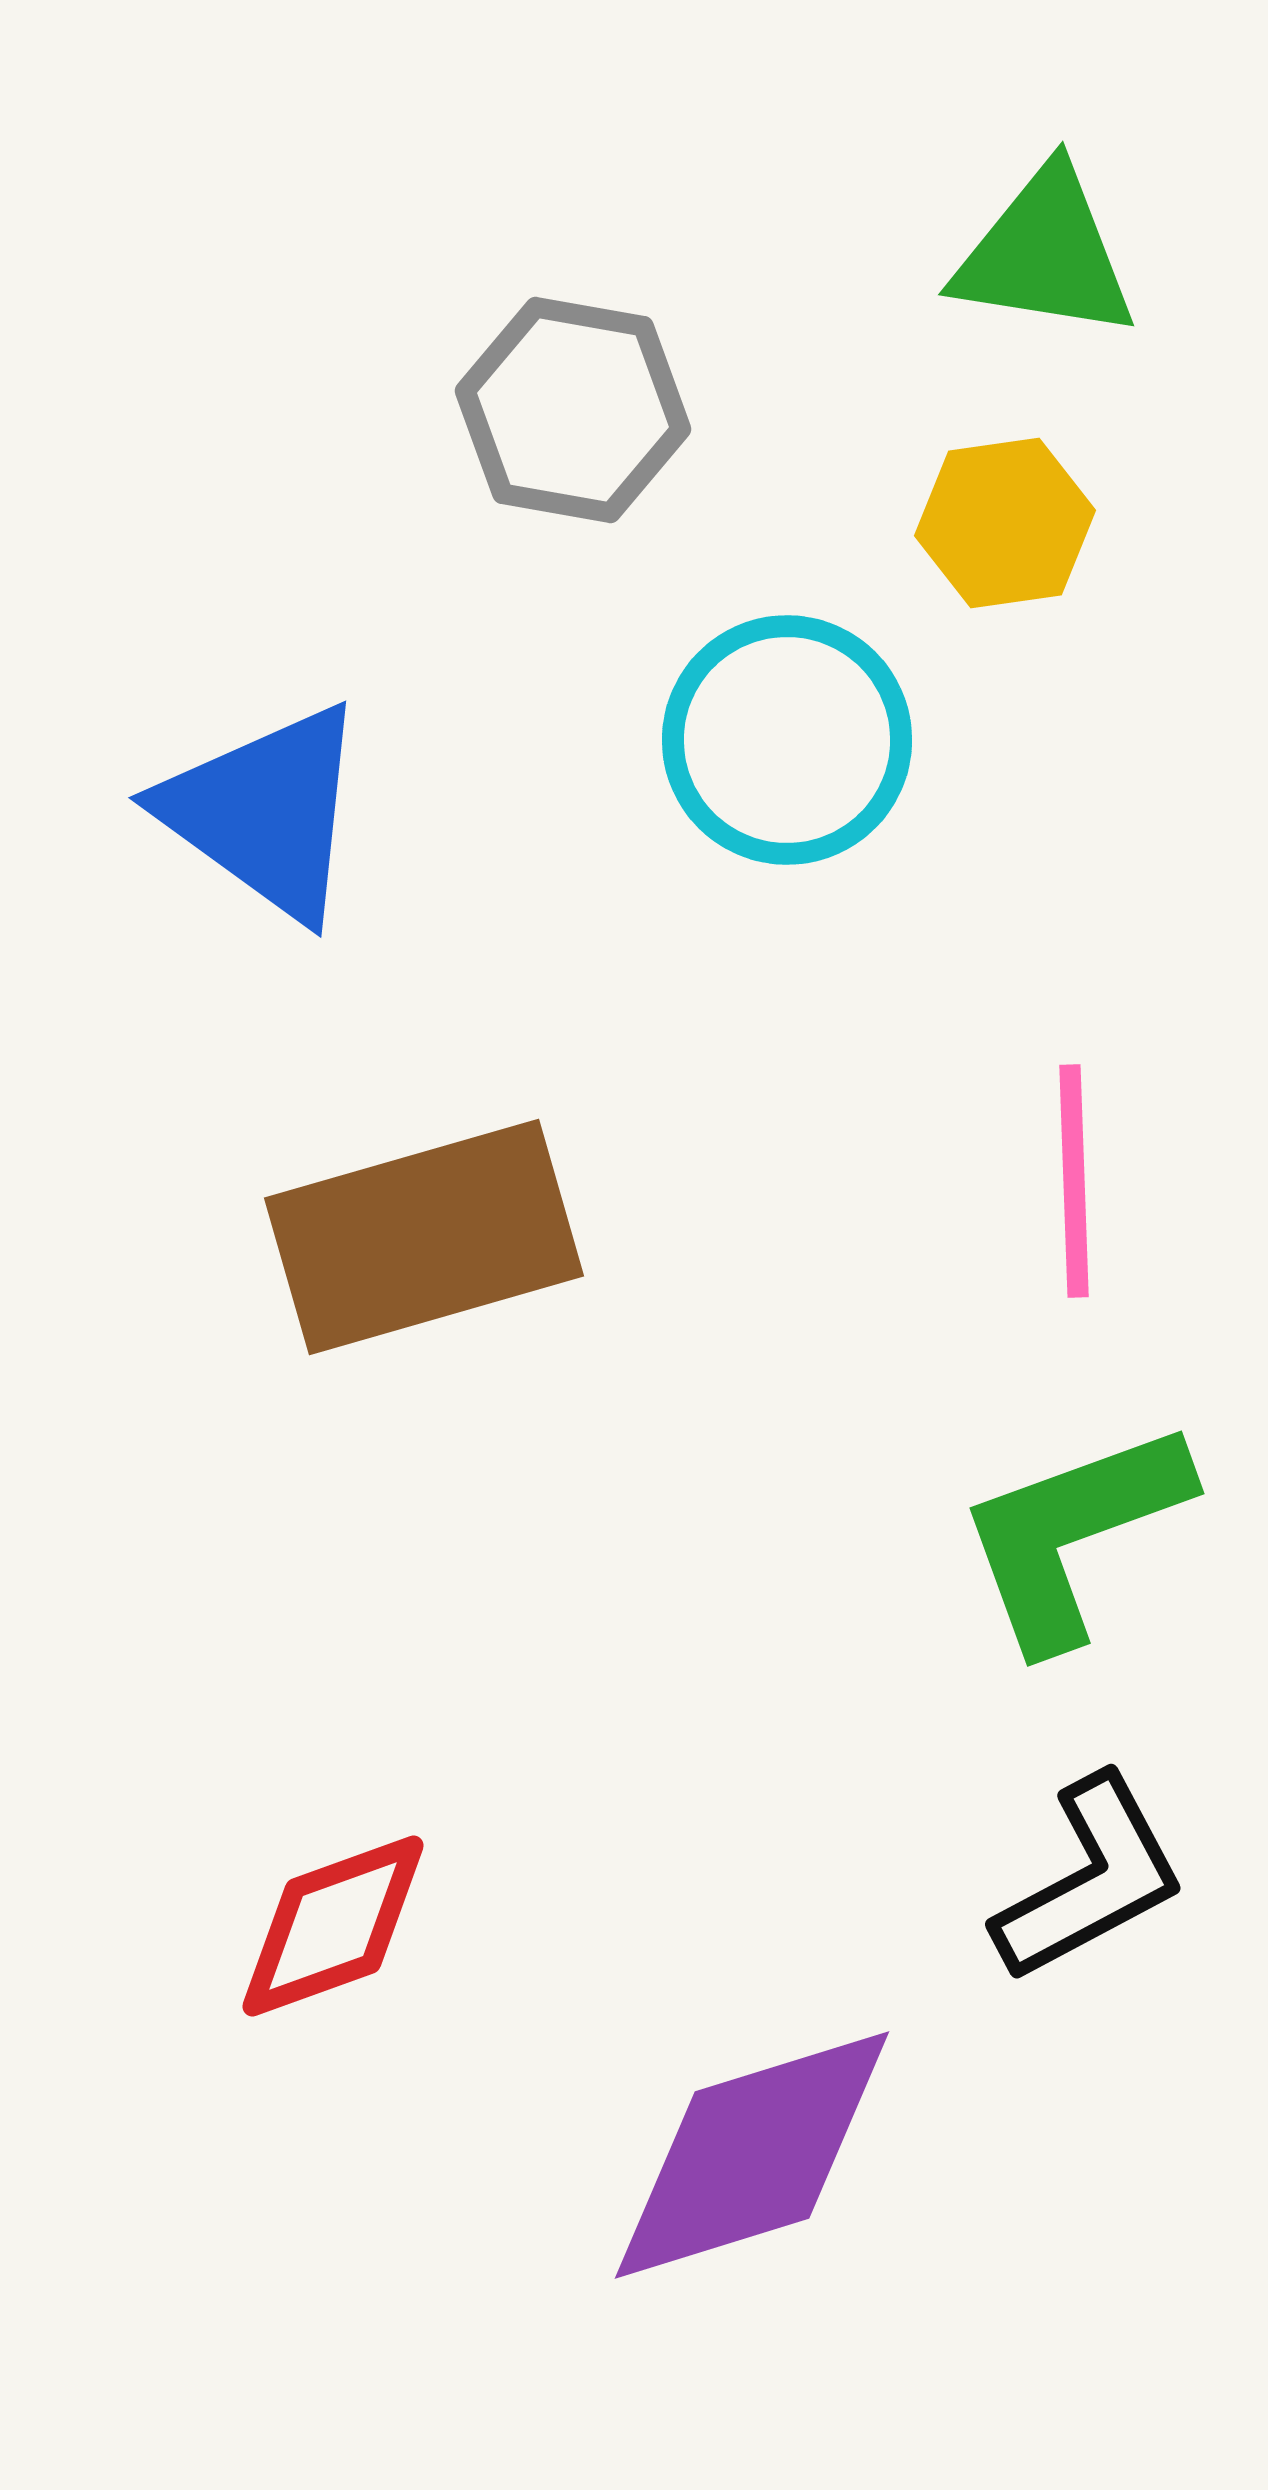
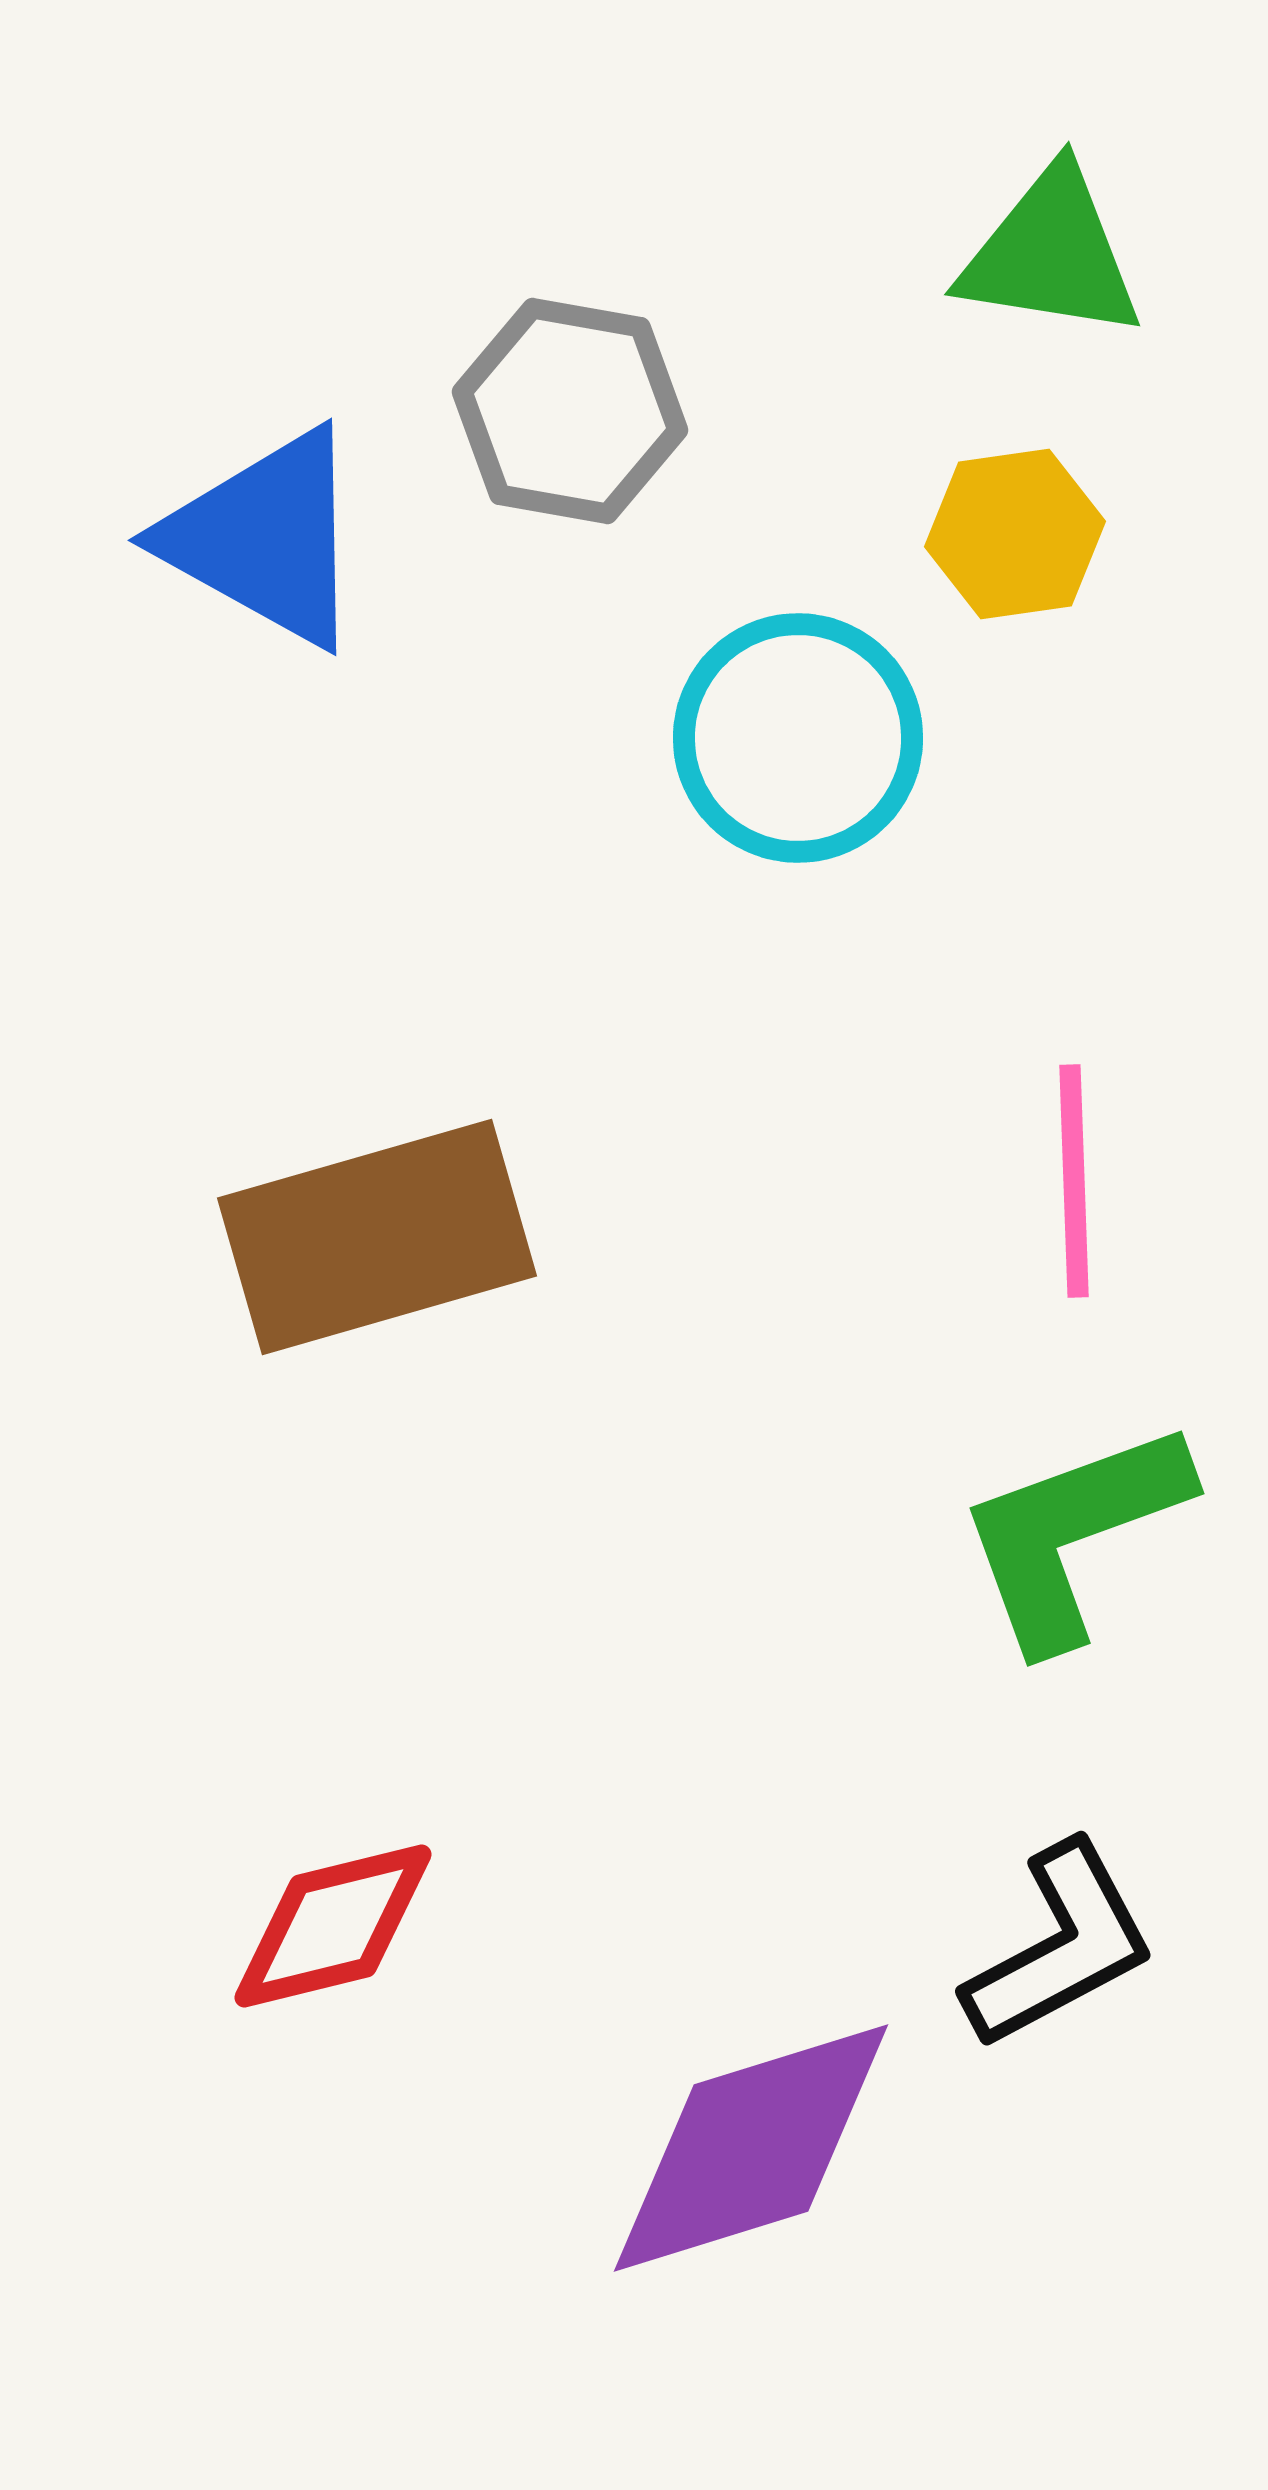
green triangle: moved 6 px right
gray hexagon: moved 3 px left, 1 px down
yellow hexagon: moved 10 px right, 11 px down
cyan circle: moved 11 px right, 2 px up
blue triangle: moved 274 px up; rotated 7 degrees counterclockwise
brown rectangle: moved 47 px left
black L-shape: moved 30 px left, 67 px down
red diamond: rotated 6 degrees clockwise
purple diamond: moved 1 px left, 7 px up
